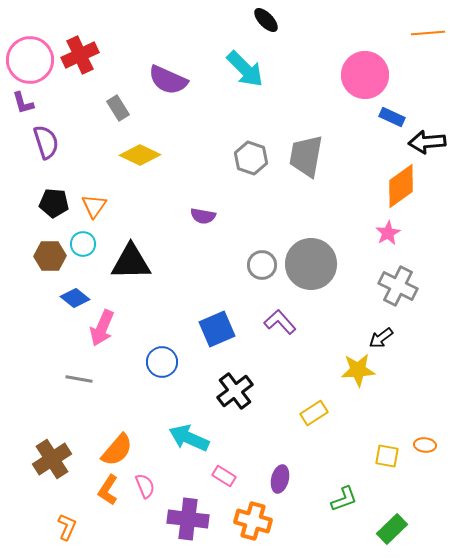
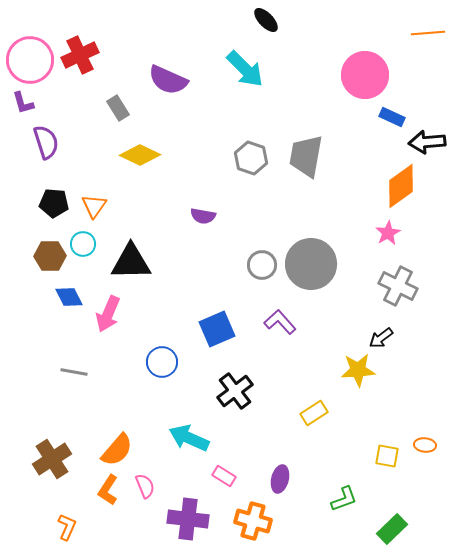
blue diamond at (75, 298): moved 6 px left, 1 px up; rotated 24 degrees clockwise
pink arrow at (102, 328): moved 6 px right, 14 px up
gray line at (79, 379): moved 5 px left, 7 px up
